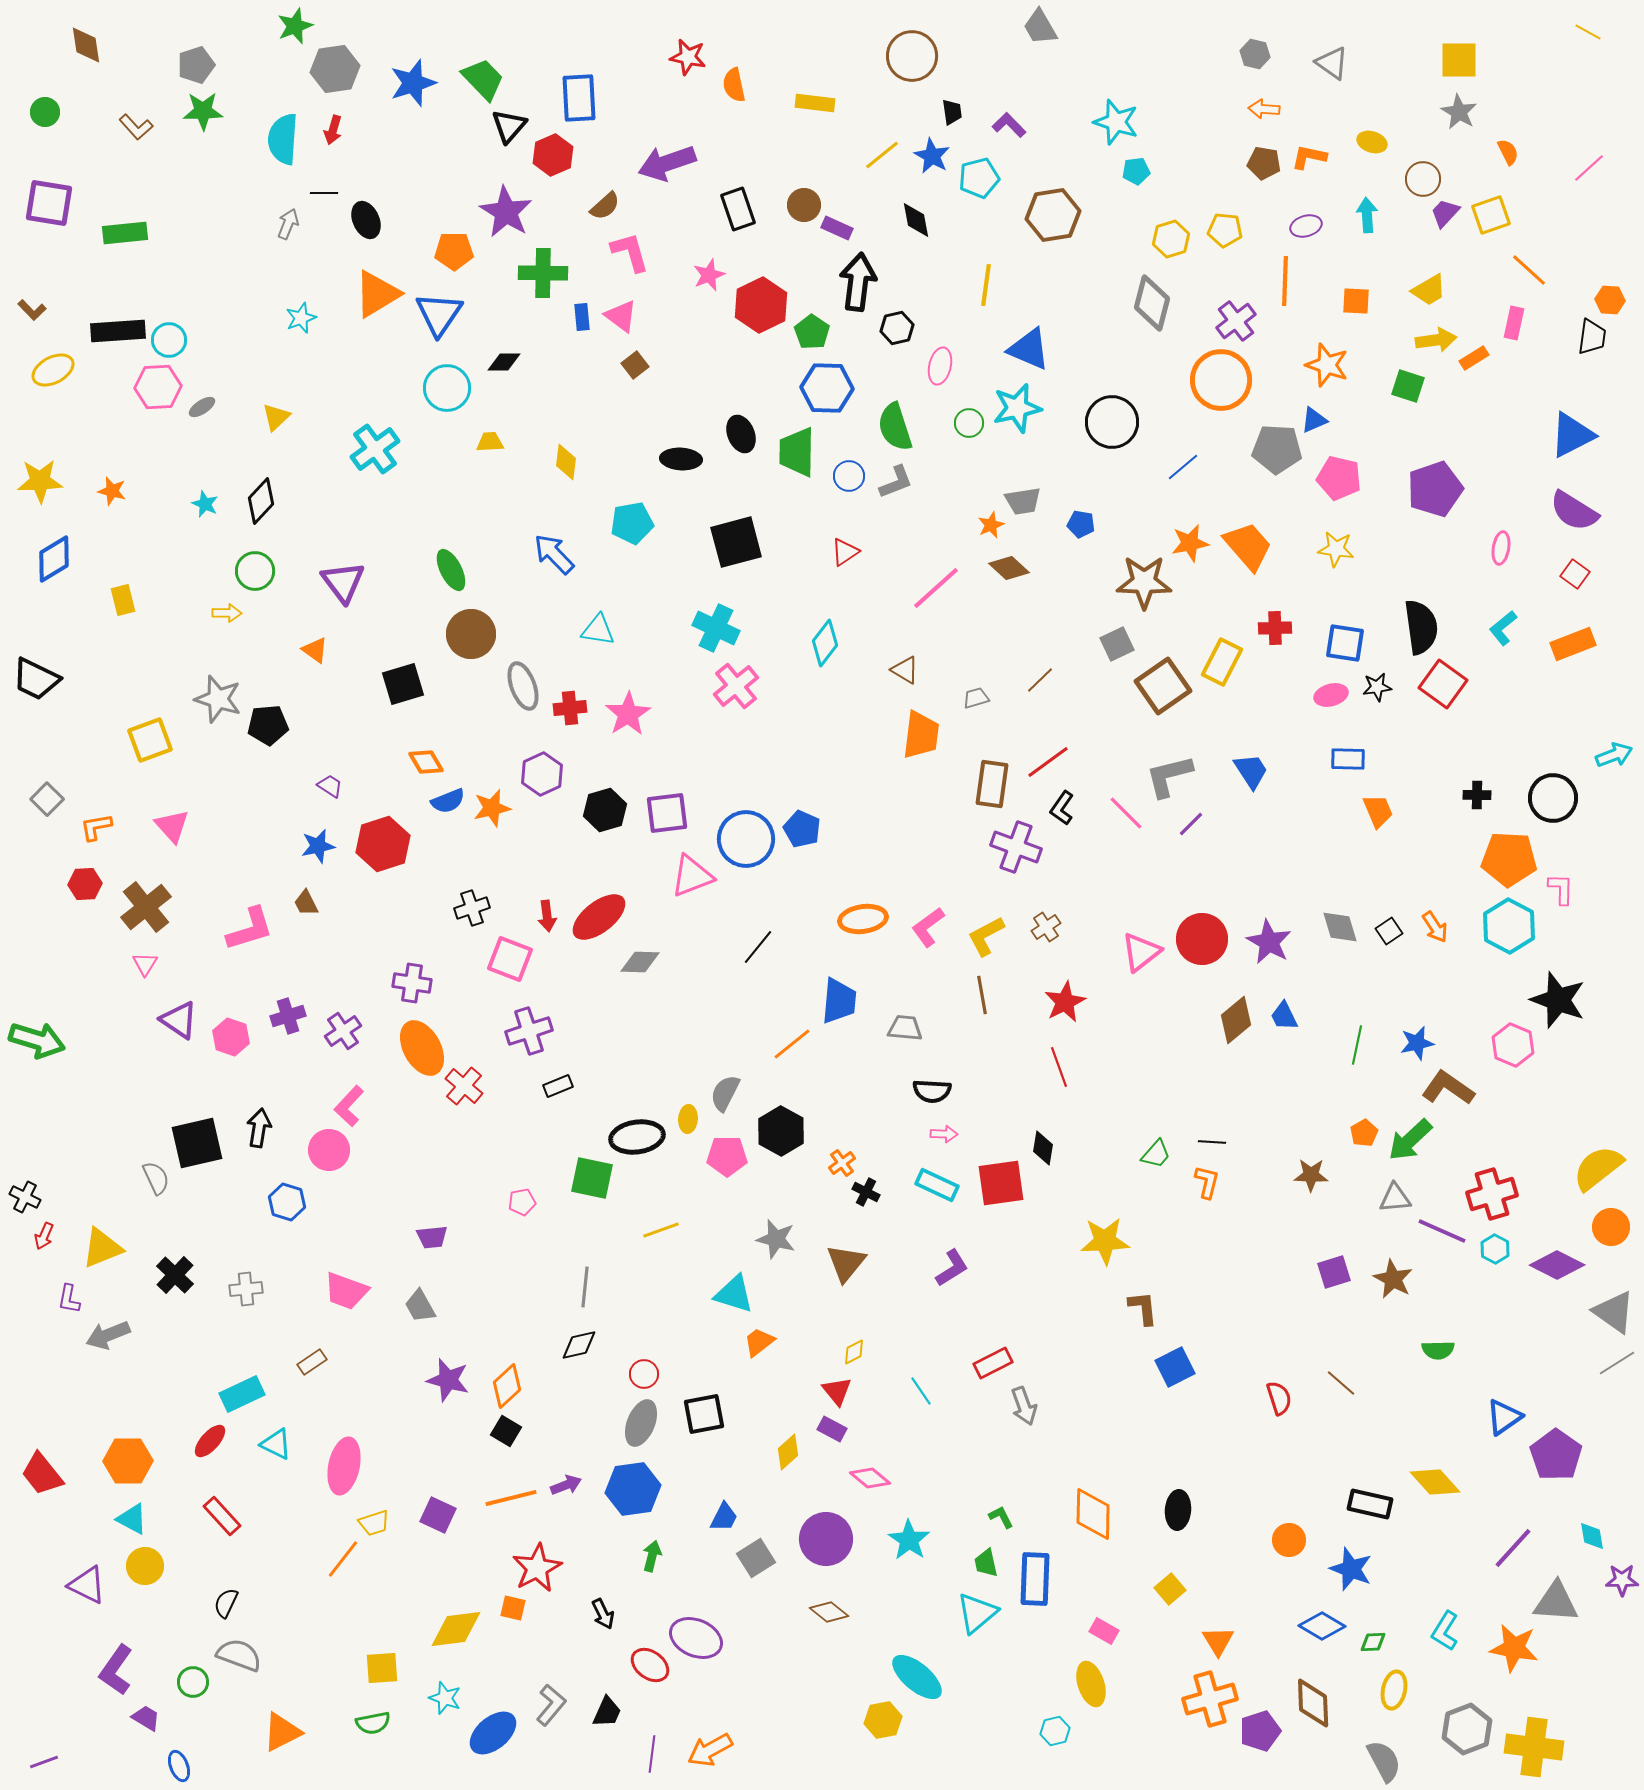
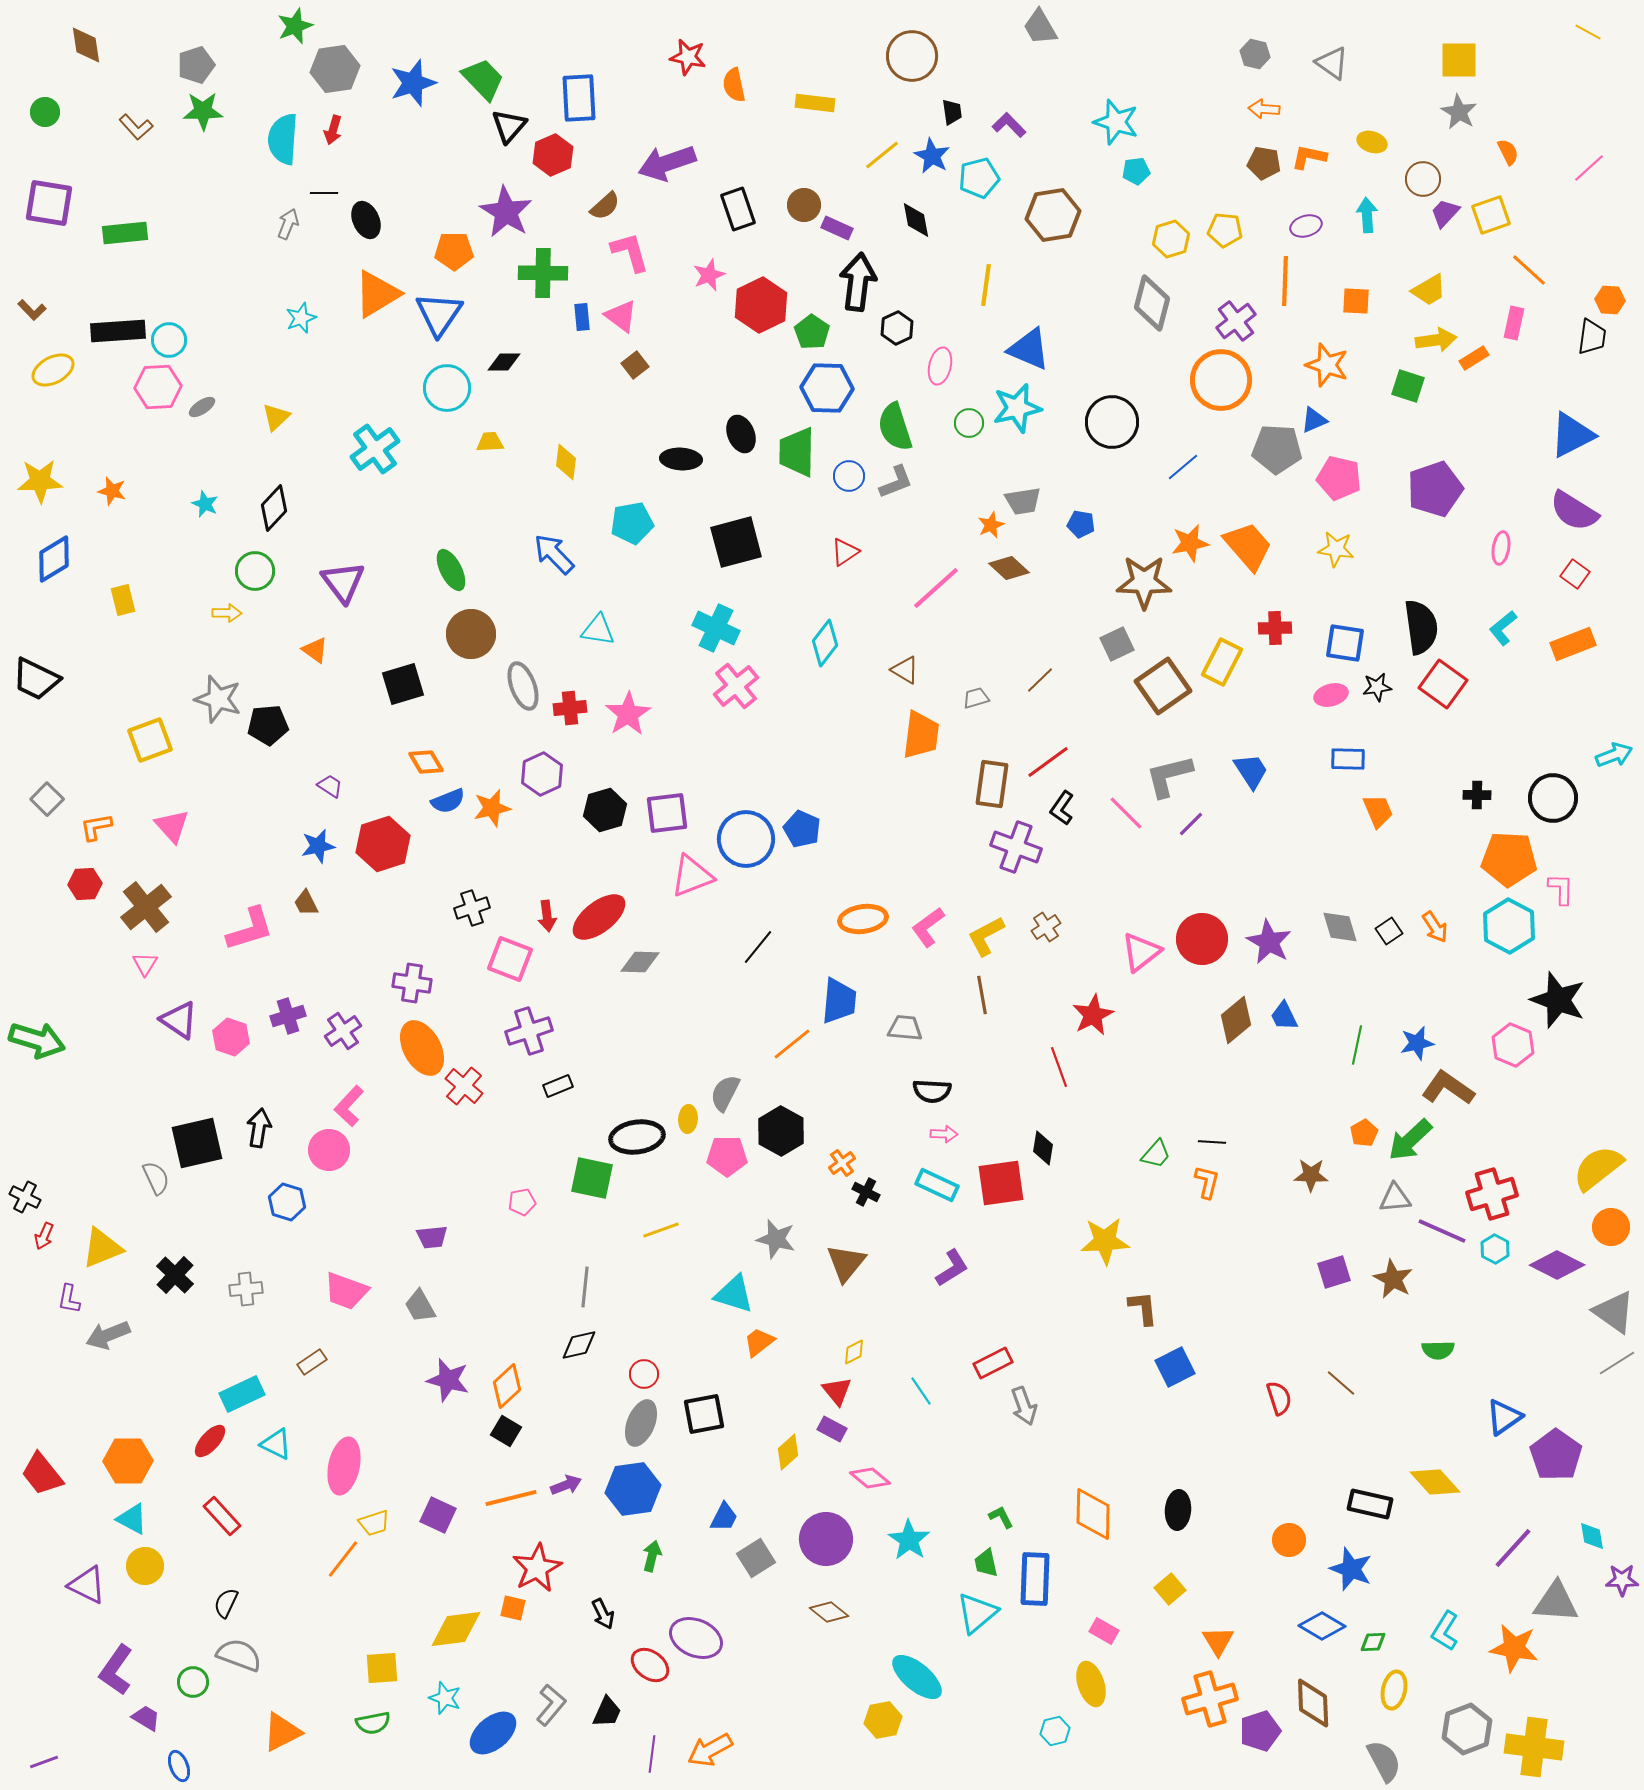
black hexagon at (897, 328): rotated 12 degrees counterclockwise
black diamond at (261, 501): moved 13 px right, 7 px down
red star at (1065, 1002): moved 28 px right, 13 px down
